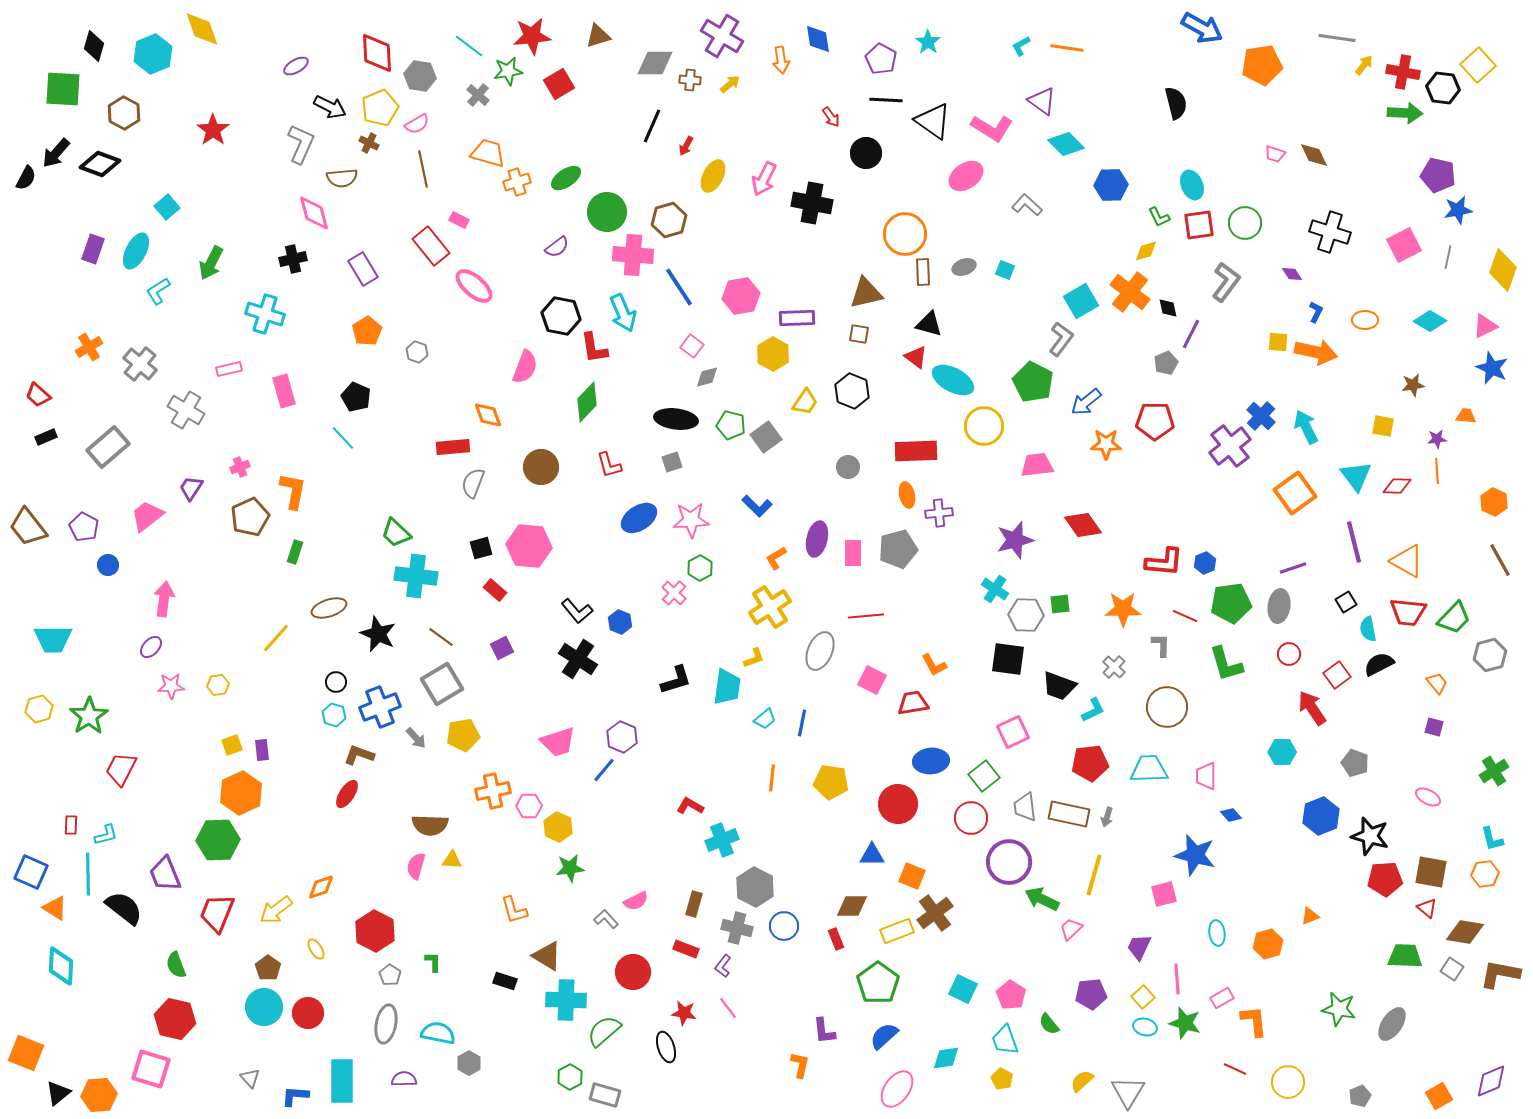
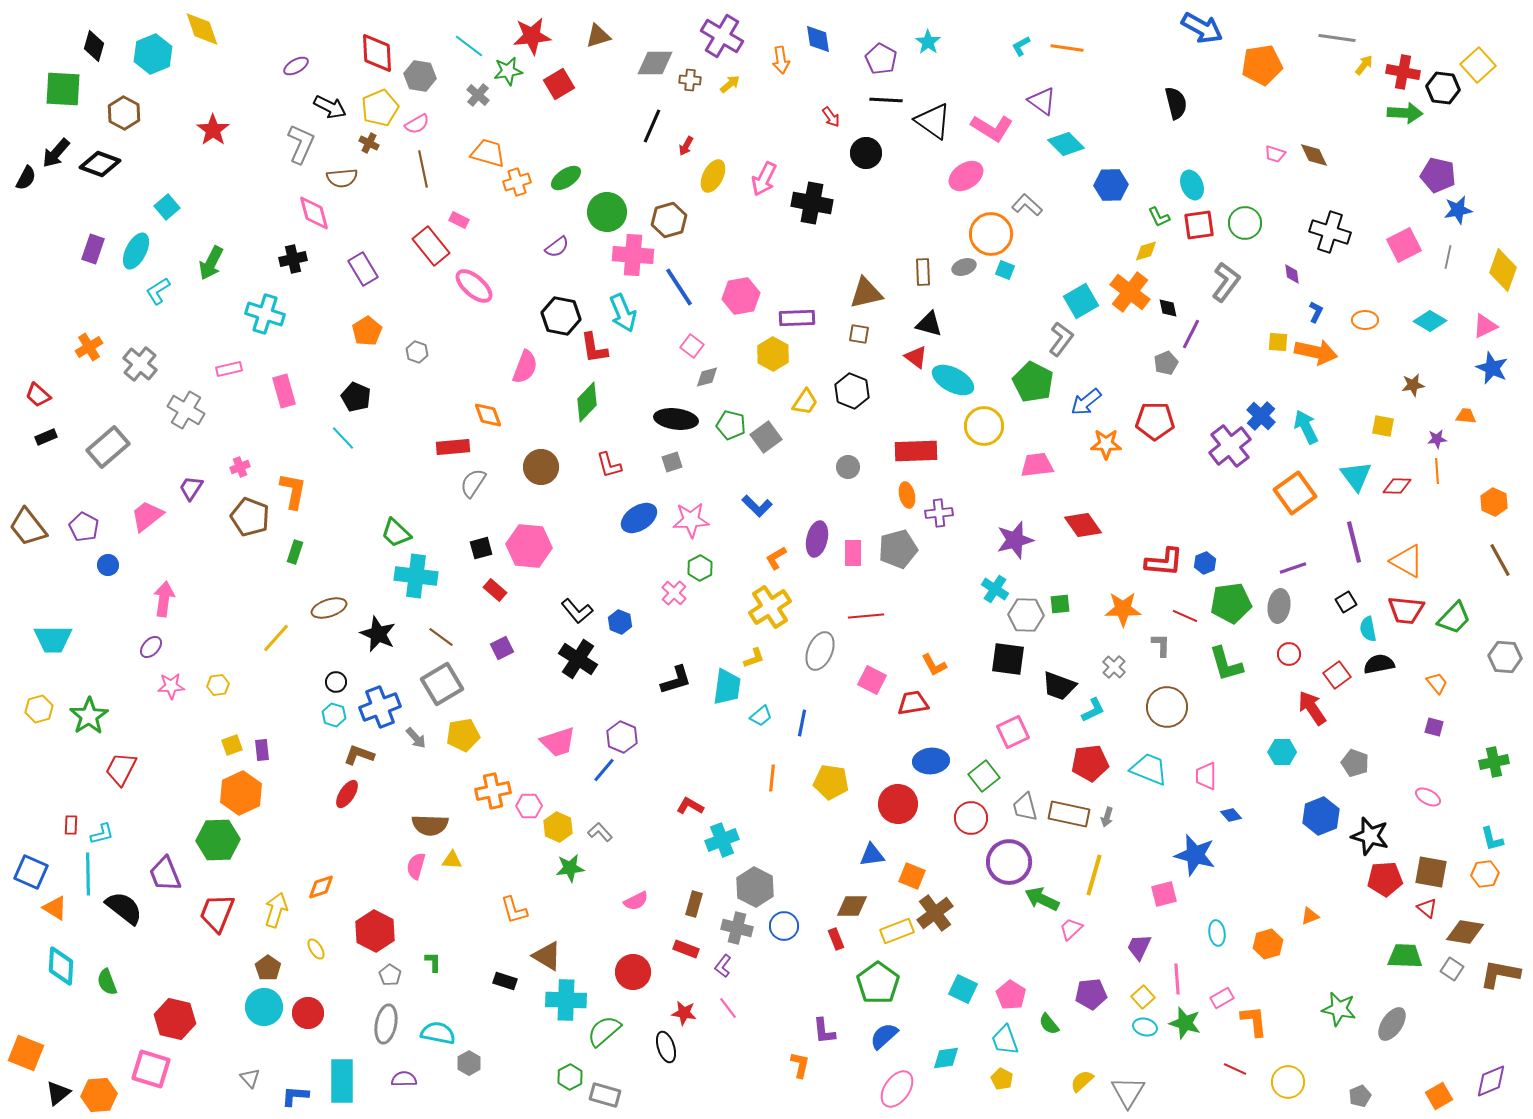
orange circle at (905, 234): moved 86 px right
purple diamond at (1292, 274): rotated 25 degrees clockwise
gray semicircle at (473, 483): rotated 12 degrees clockwise
brown pentagon at (250, 517): rotated 27 degrees counterclockwise
red trapezoid at (1408, 612): moved 2 px left, 2 px up
gray hexagon at (1490, 655): moved 15 px right, 2 px down; rotated 20 degrees clockwise
black semicircle at (1379, 664): rotated 16 degrees clockwise
cyan trapezoid at (765, 719): moved 4 px left, 3 px up
cyan trapezoid at (1149, 769): rotated 24 degrees clockwise
green cross at (1494, 771): moved 9 px up; rotated 20 degrees clockwise
gray trapezoid at (1025, 807): rotated 8 degrees counterclockwise
cyan L-shape at (106, 835): moved 4 px left, 1 px up
blue triangle at (872, 855): rotated 8 degrees counterclockwise
yellow arrow at (276, 910): rotated 144 degrees clockwise
gray L-shape at (606, 919): moved 6 px left, 87 px up
green semicircle at (176, 965): moved 69 px left, 17 px down
